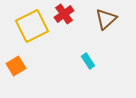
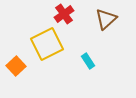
yellow square: moved 15 px right, 18 px down
orange square: rotated 12 degrees counterclockwise
